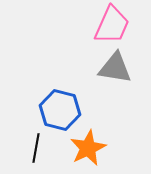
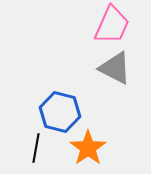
gray triangle: rotated 18 degrees clockwise
blue hexagon: moved 2 px down
orange star: rotated 9 degrees counterclockwise
